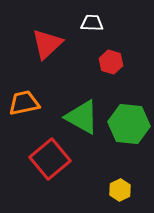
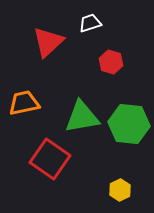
white trapezoid: moved 2 px left; rotated 20 degrees counterclockwise
red triangle: moved 1 px right, 2 px up
green triangle: rotated 39 degrees counterclockwise
red square: rotated 15 degrees counterclockwise
